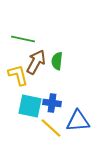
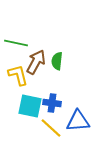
green line: moved 7 px left, 4 px down
